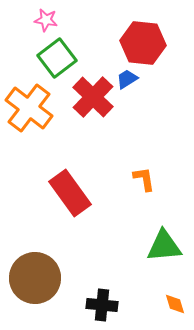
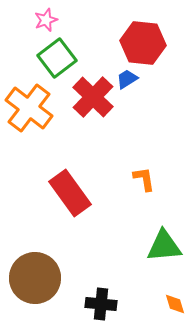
pink star: rotated 30 degrees counterclockwise
black cross: moved 1 px left, 1 px up
